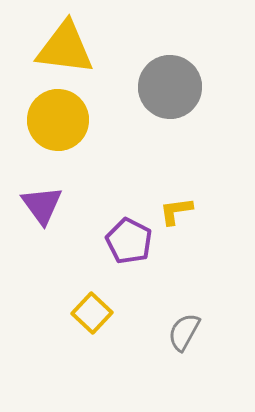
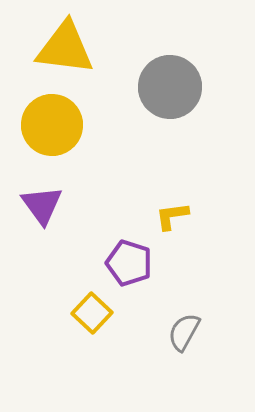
yellow circle: moved 6 px left, 5 px down
yellow L-shape: moved 4 px left, 5 px down
purple pentagon: moved 22 px down; rotated 9 degrees counterclockwise
